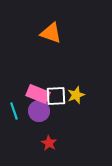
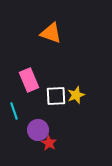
pink rectangle: moved 9 px left, 14 px up; rotated 45 degrees clockwise
purple circle: moved 1 px left, 19 px down
